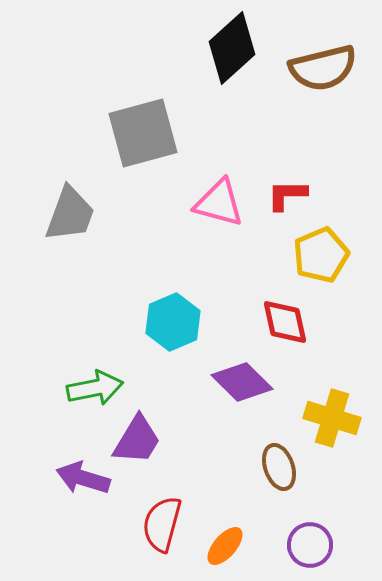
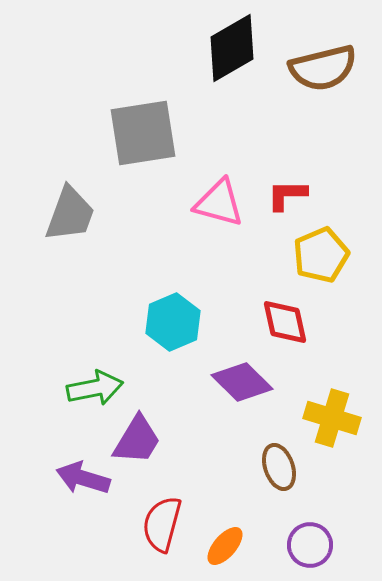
black diamond: rotated 12 degrees clockwise
gray square: rotated 6 degrees clockwise
